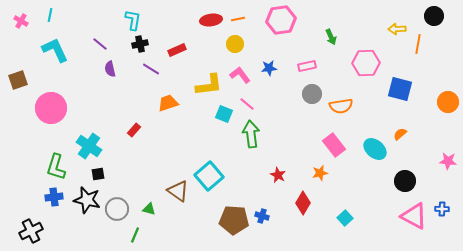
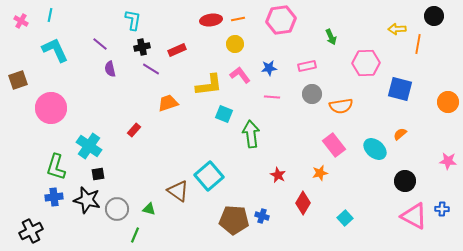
black cross at (140, 44): moved 2 px right, 3 px down
pink line at (247, 104): moved 25 px right, 7 px up; rotated 35 degrees counterclockwise
